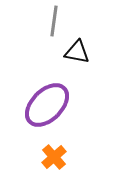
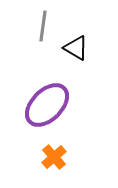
gray line: moved 11 px left, 5 px down
black triangle: moved 1 px left, 4 px up; rotated 20 degrees clockwise
